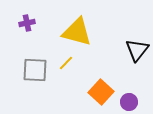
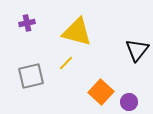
gray square: moved 4 px left, 6 px down; rotated 16 degrees counterclockwise
